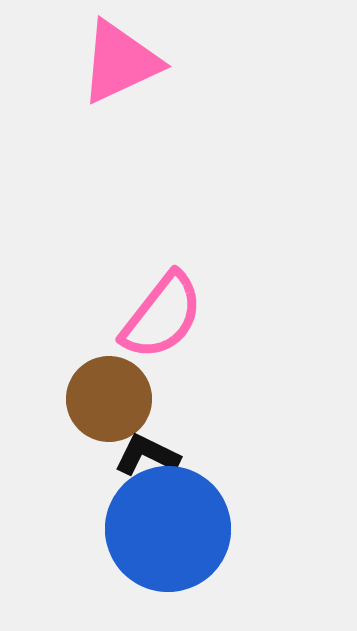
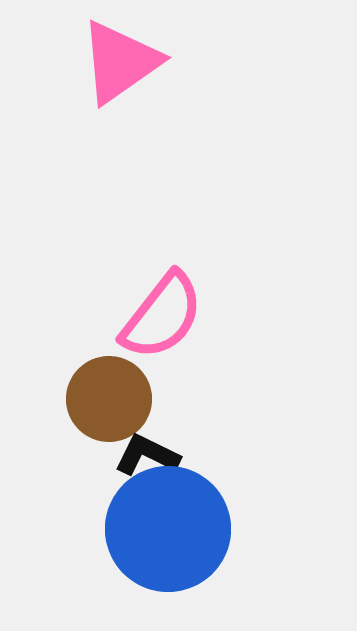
pink triangle: rotated 10 degrees counterclockwise
